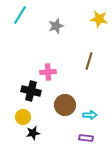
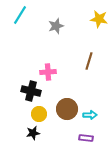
brown circle: moved 2 px right, 4 px down
yellow circle: moved 16 px right, 3 px up
